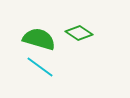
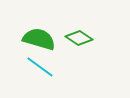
green diamond: moved 5 px down
